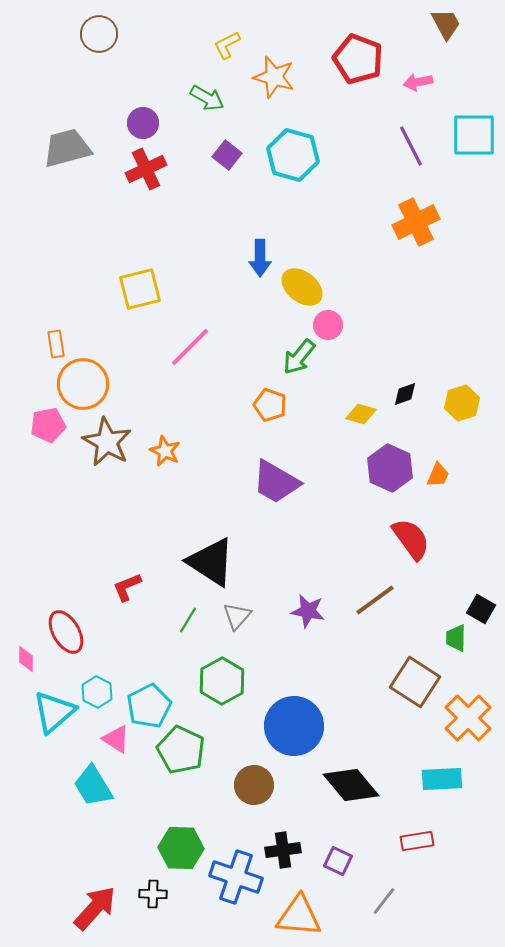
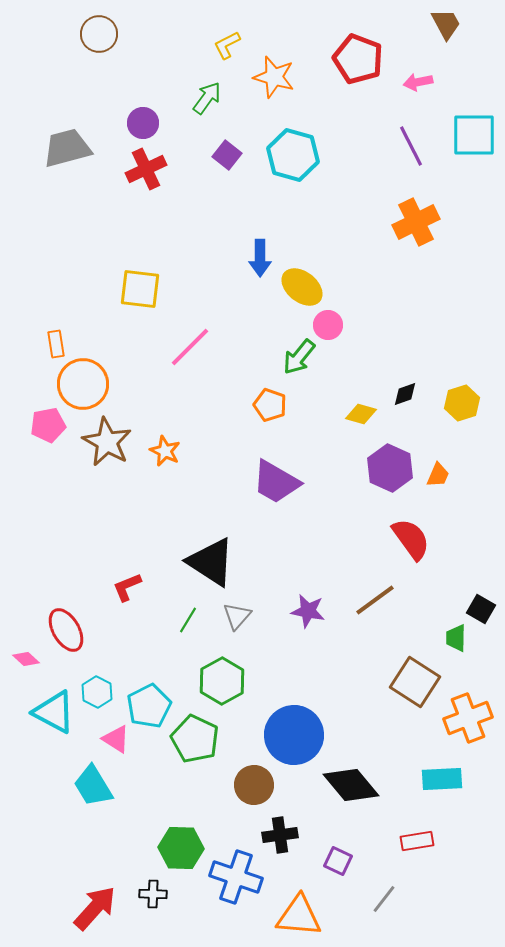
green arrow at (207, 98): rotated 84 degrees counterclockwise
yellow square at (140, 289): rotated 21 degrees clockwise
red ellipse at (66, 632): moved 2 px up
pink diamond at (26, 659): rotated 48 degrees counterclockwise
cyan triangle at (54, 712): rotated 51 degrees counterclockwise
orange cross at (468, 718): rotated 24 degrees clockwise
blue circle at (294, 726): moved 9 px down
green pentagon at (181, 750): moved 14 px right, 11 px up
black cross at (283, 850): moved 3 px left, 15 px up
gray line at (384, 901): moved 2 px up
